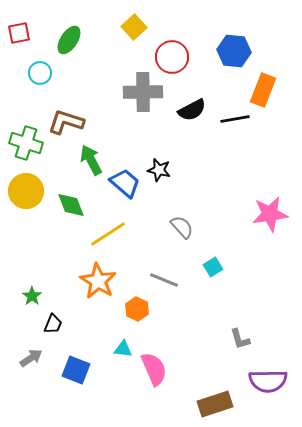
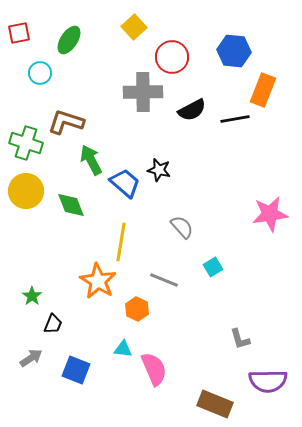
yellow line: moved 13 px right, 8 px down; rotated 48 degrees counterclockwise
brown rectangle: rotated 40 degrees clockwise
